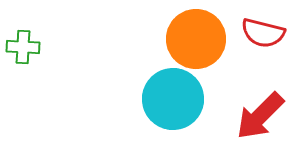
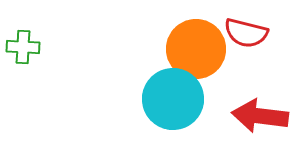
red semicircle: moved 17 px left
orange circle: moved 10 px down
red arrow: rotated 52 degrees clockwise
